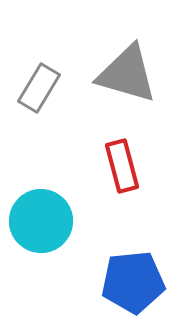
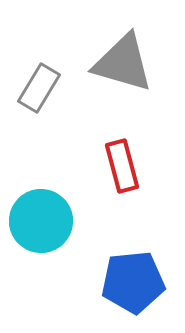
gray triangle: moved 4 px left, 11 px up
